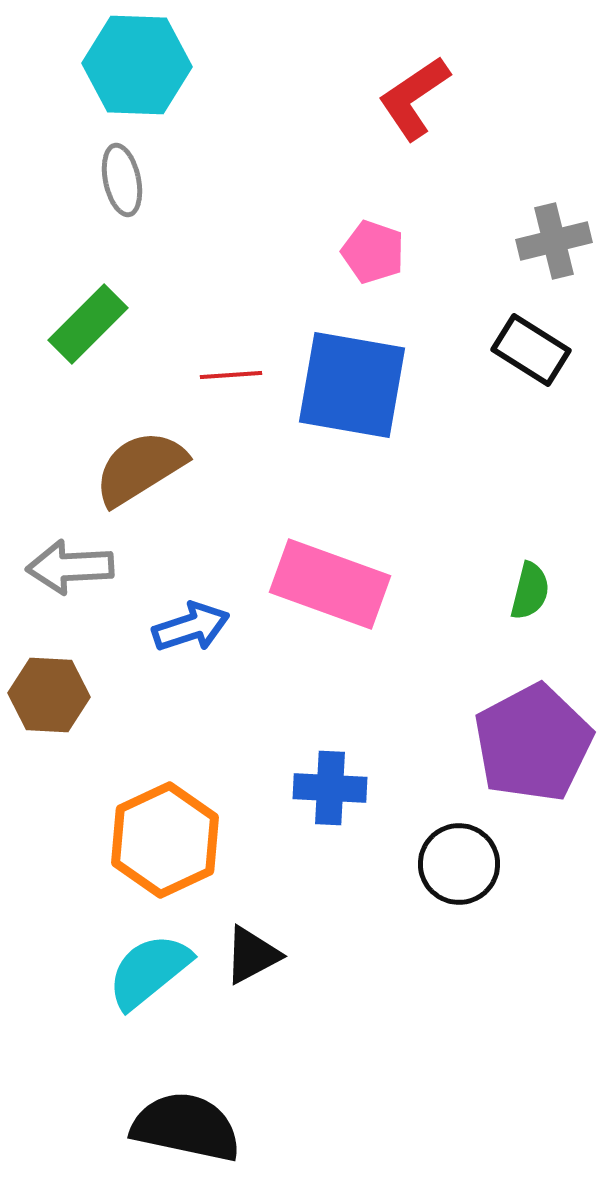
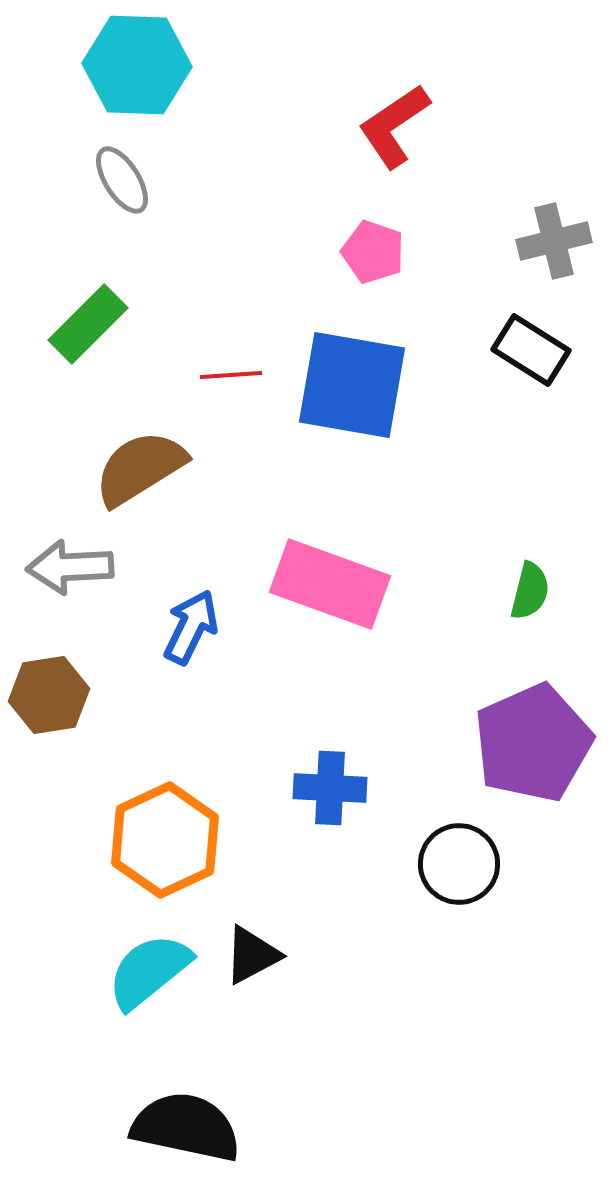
red L-shape: moved 20 px left, 28 px down
gray ellipse: rotated 20 degrees counterclockwise
blue arrow: rotated 46 degrees counterclockwise
brown hexagon: rotated 12 degrees counterclockwise
purple pentagon: rotated 4 degrees clockwise
